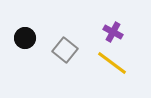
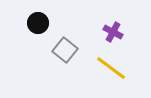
black circle: moved 13 px right, 15 px up
yellow line: moved 1 px left, 5 px down
